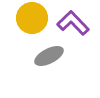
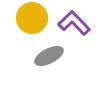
purple L-shape: moved 1 px right
